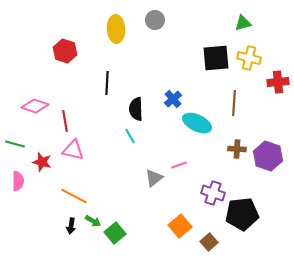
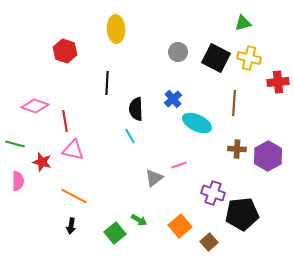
gray circle: moved 23 px right, 32 px down
black square: rotated 32 degrees clockwise
purple hexagon: rotated 12 degrees clockwise
green arrow: moved 46 px right, 1 px up
